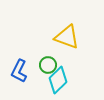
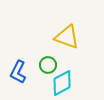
blue L-shape: moved 1 px left, 1 px down
cyan diamond: moved 4 px right, 3 px down; rotated 16 degrees clockwise
